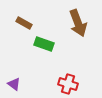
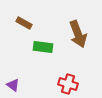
brown arrow: moved 11 px down
green rectangle: moved 1 px left, 3 px down; rotated 12 degrees counterclockwise
purple triangle: moved 1 px left, 1 px down
